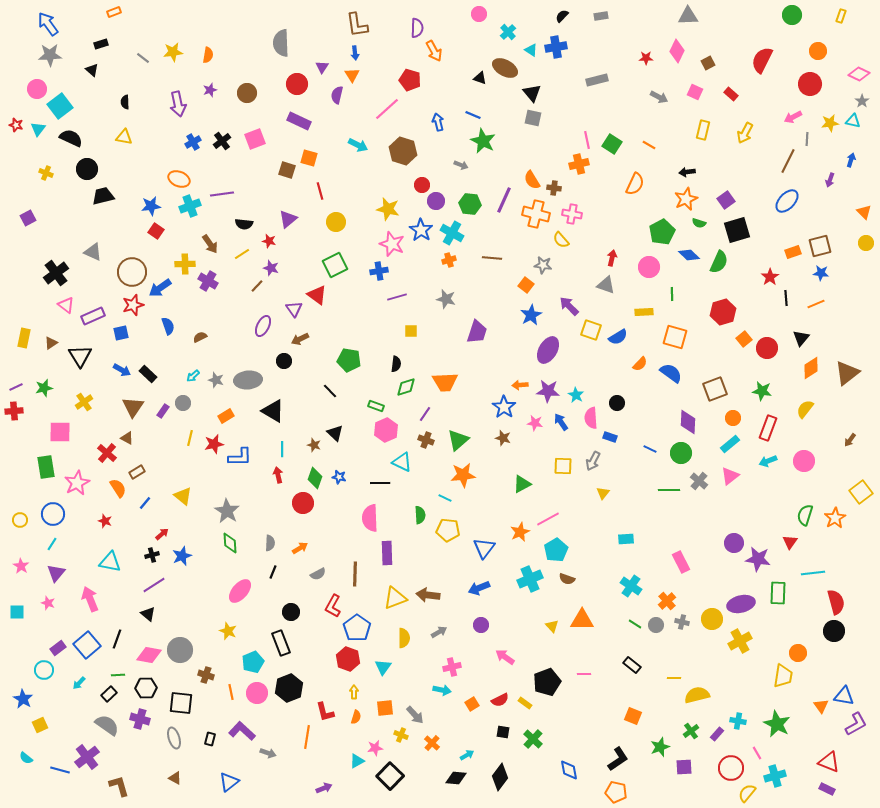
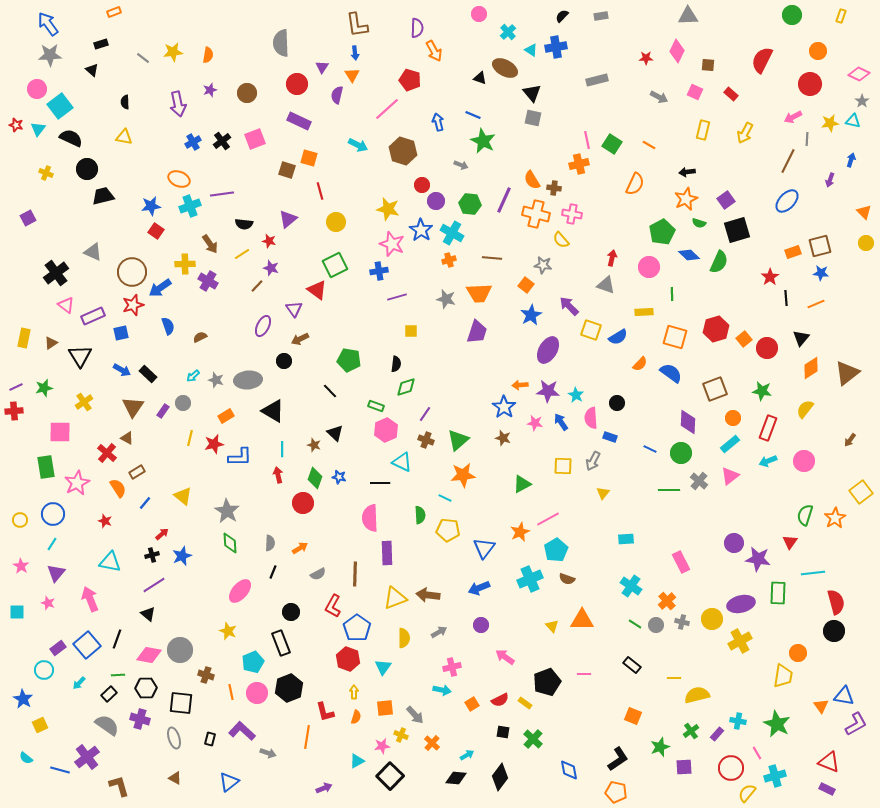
brown square at (708, 63): moved 2 px down; rotated 32 degrees clockwise
red triangle at (317, 295): moved 5 px up
red hexagon at (723, 312): moved 7 px left, 17 px down
orange trapezoid at (445, 382): moved 34 px right, 89 px up
pink star at (375, 748): moved 7 px right, 2 px up
